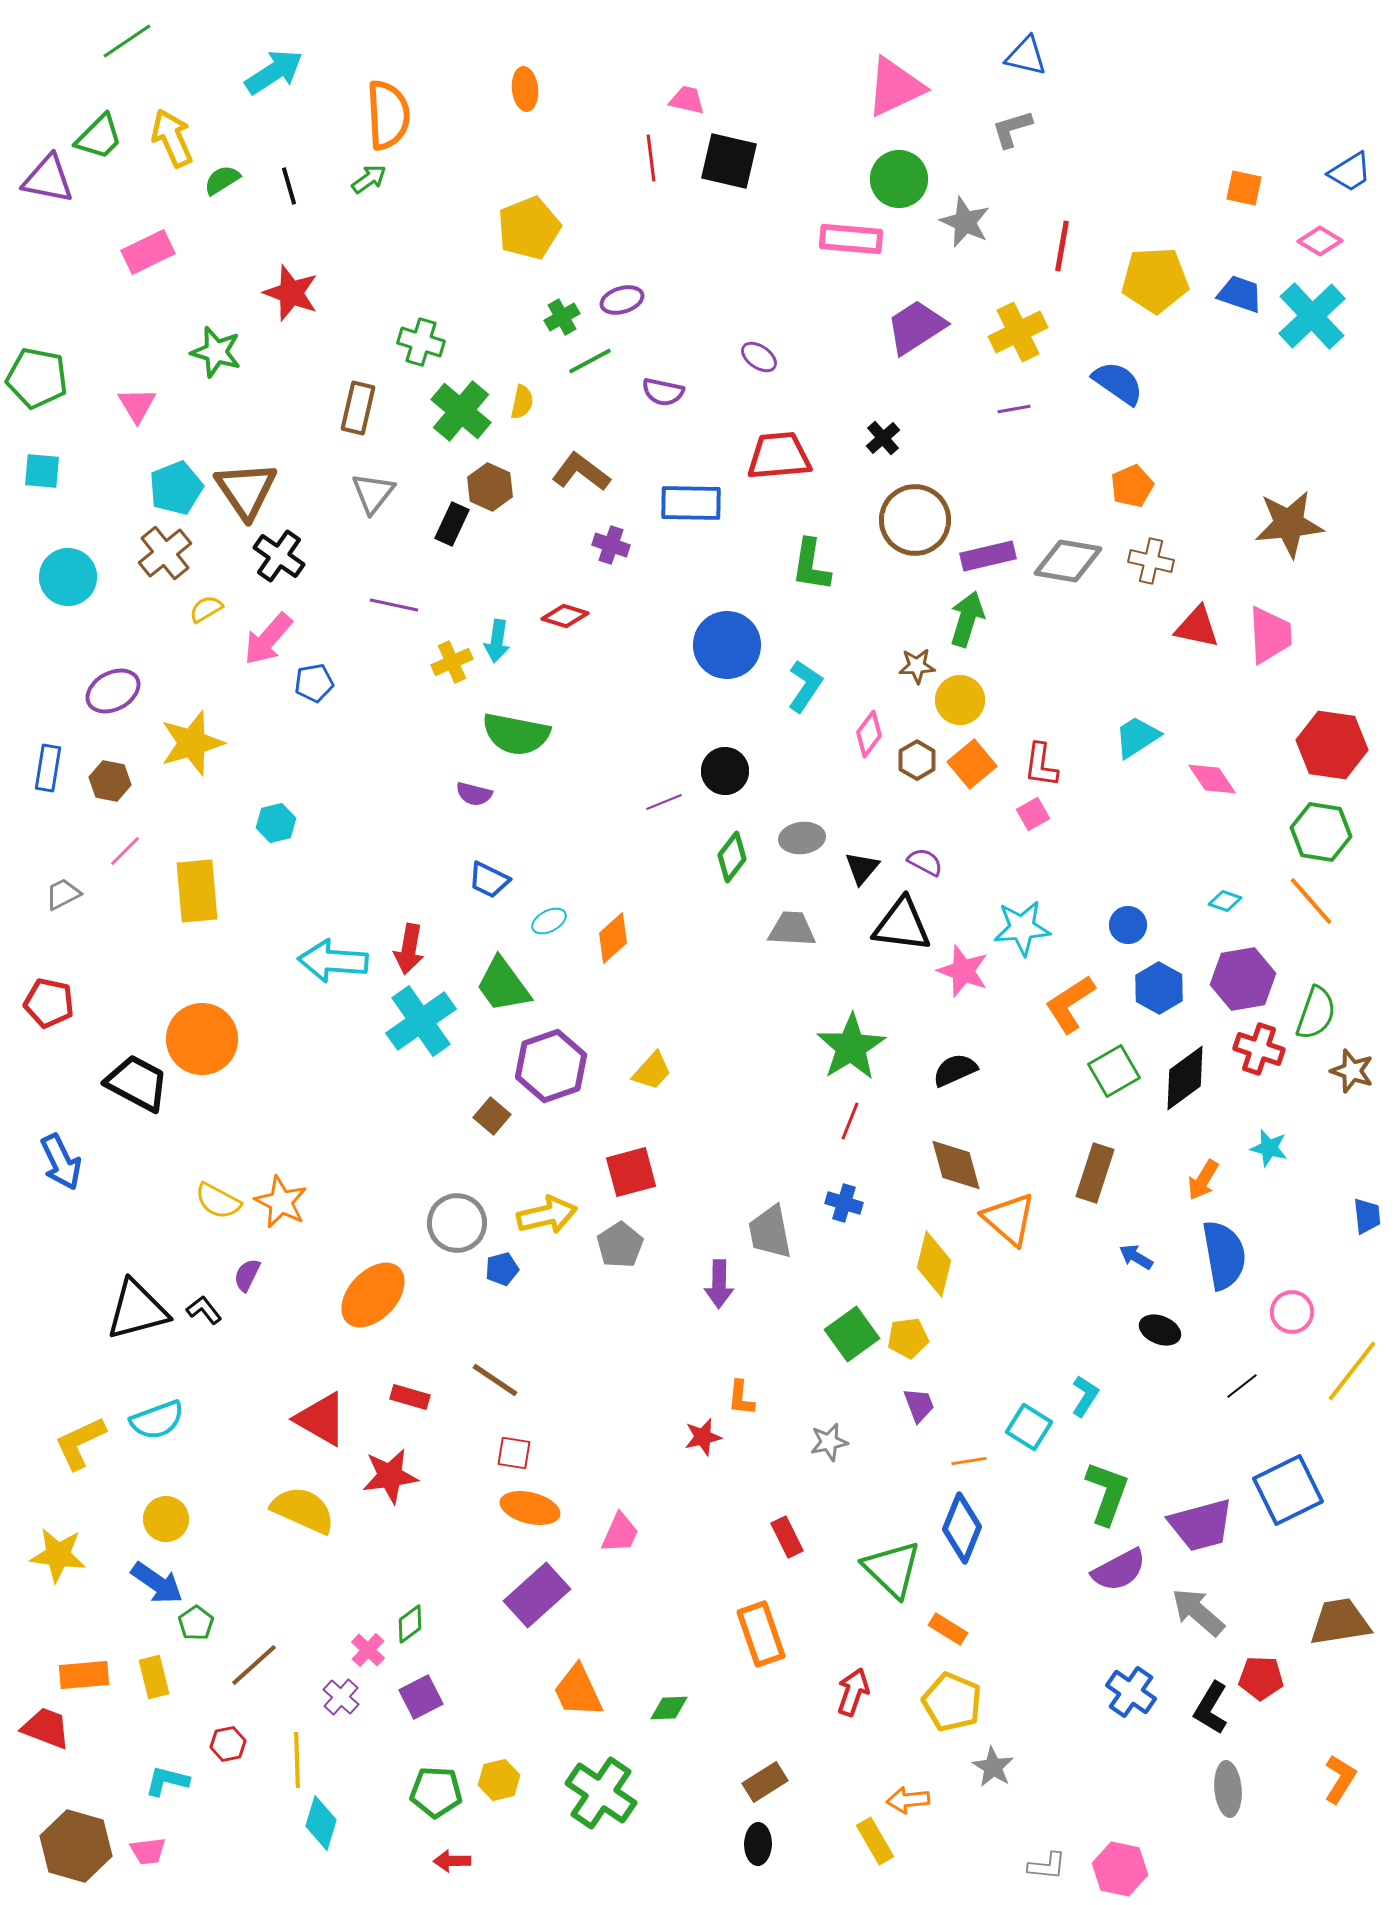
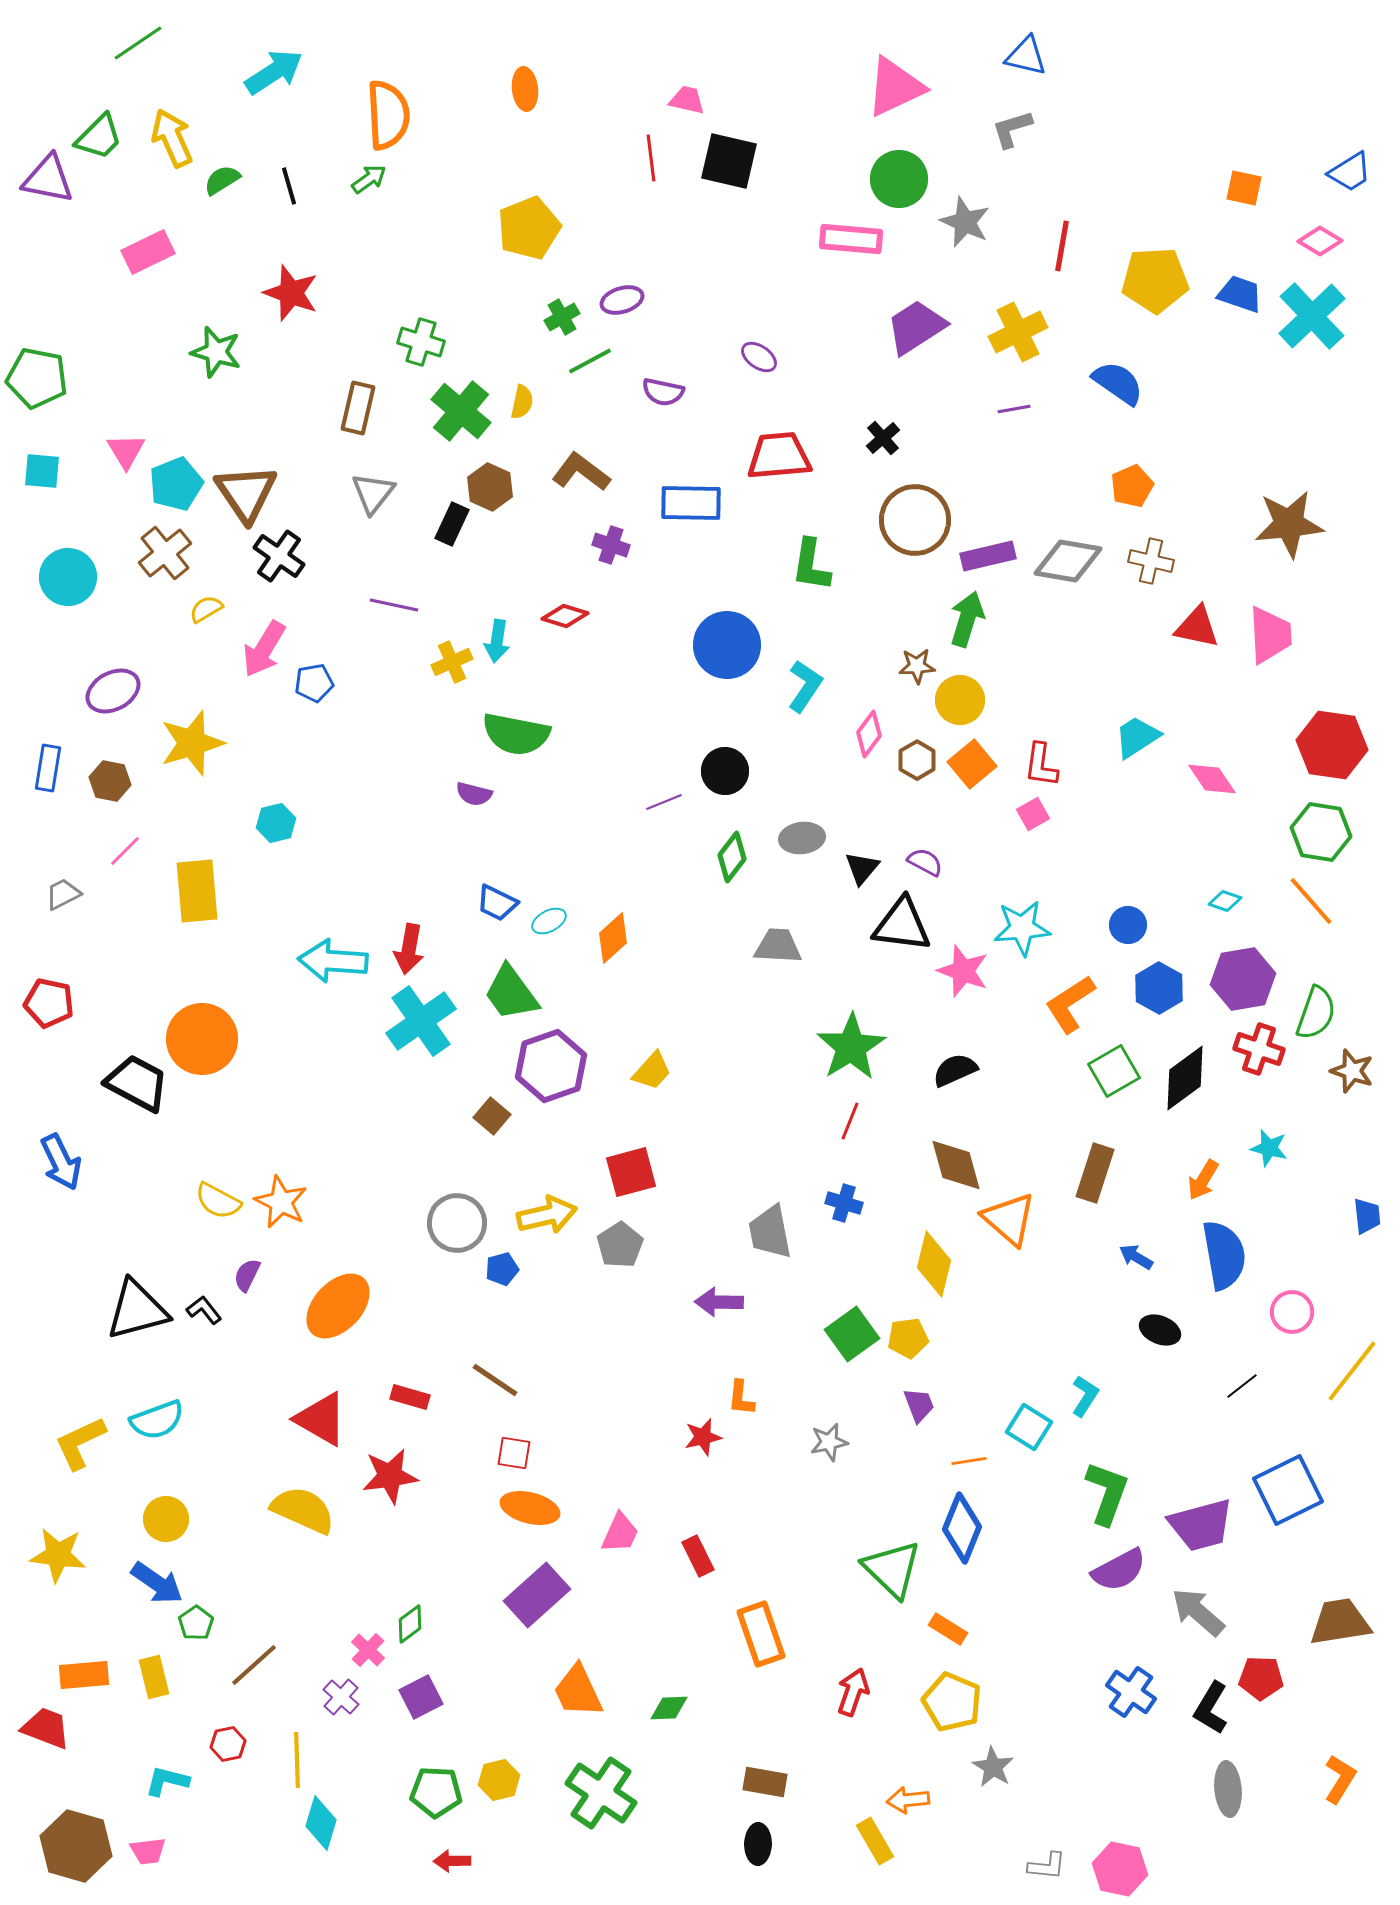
green line at (127, 41): moved 11 px right, 2 px down
pink triangle at (137, 405): moved 11 px left, 46 px down
cyan pentagon at (176, 488): moved 4 px up
brown triangle at (246, 490): moved 3 px down
pink arrow at (268, 639): moved 4 px left, 10 px down; rotated 10 degrees counterclockwise
blue trapezoid at (489, 880): moved 8 px right, 23 px down
gray trapezoid at (792, 929): moved 14 px left, 17 px down
green trapezoid at (503, 985): moved 8 px right, 8 px down
purple arrow at (719, 1284): moved 18 px down; rotated 90 degrees clockwise
orange ellipse at (373, 1295): moved 35 px left, 11 px down
red rectangle at (787, 1537): moved 89 px left, 19 px down
brown rectangle at (765, 1782): rotated 42 degrees clockwise
